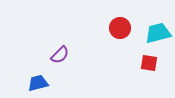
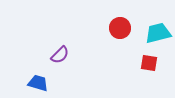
blue trapezoid: rotated 30 degrees clockwise
